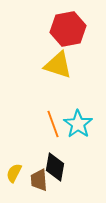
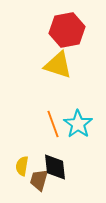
red hexagon: moved 1 px left, 1 px down
black diamond: rotated 16 degrees counterclockwise
yellow semicircle: moved 8 px right, 7 px up; rotated 18 degrees counterclockwise
brown trapezoid: rotated 20 degrees clockwise
